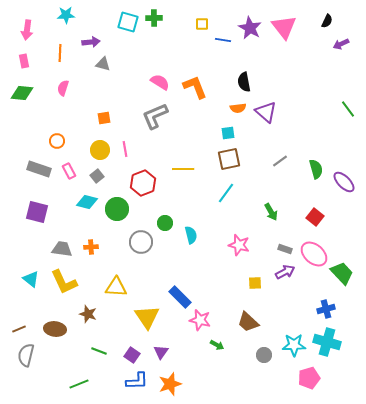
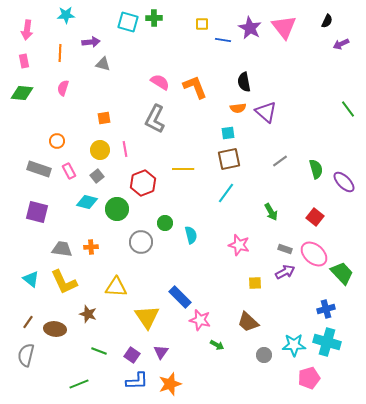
gray L-shape at (155, 116): moved 3 px down; rotated 40 degrees counterclockwise
brown line at (19, 329): moved 9 px right, 7 px up; rotated 32 degrees counterclockwise
